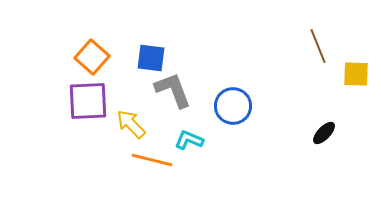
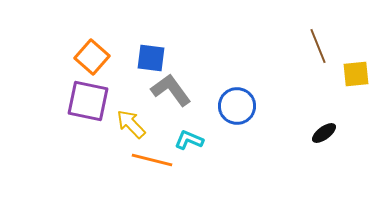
yellow square: rotated 8 degrees counterclockwise
gray L-shape: moved 2 px left; rotated 15 degrees counterclockwise
purple square: rotated 15 degrees clockwise
blue circle: moved 4 px right
black ellipse: rotated 10 degrees clockwise
